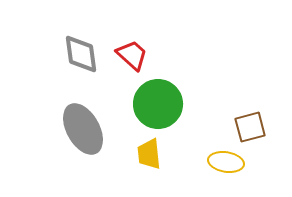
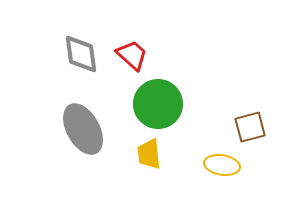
yellow ellipse: moved 4 px left, 3 px down
